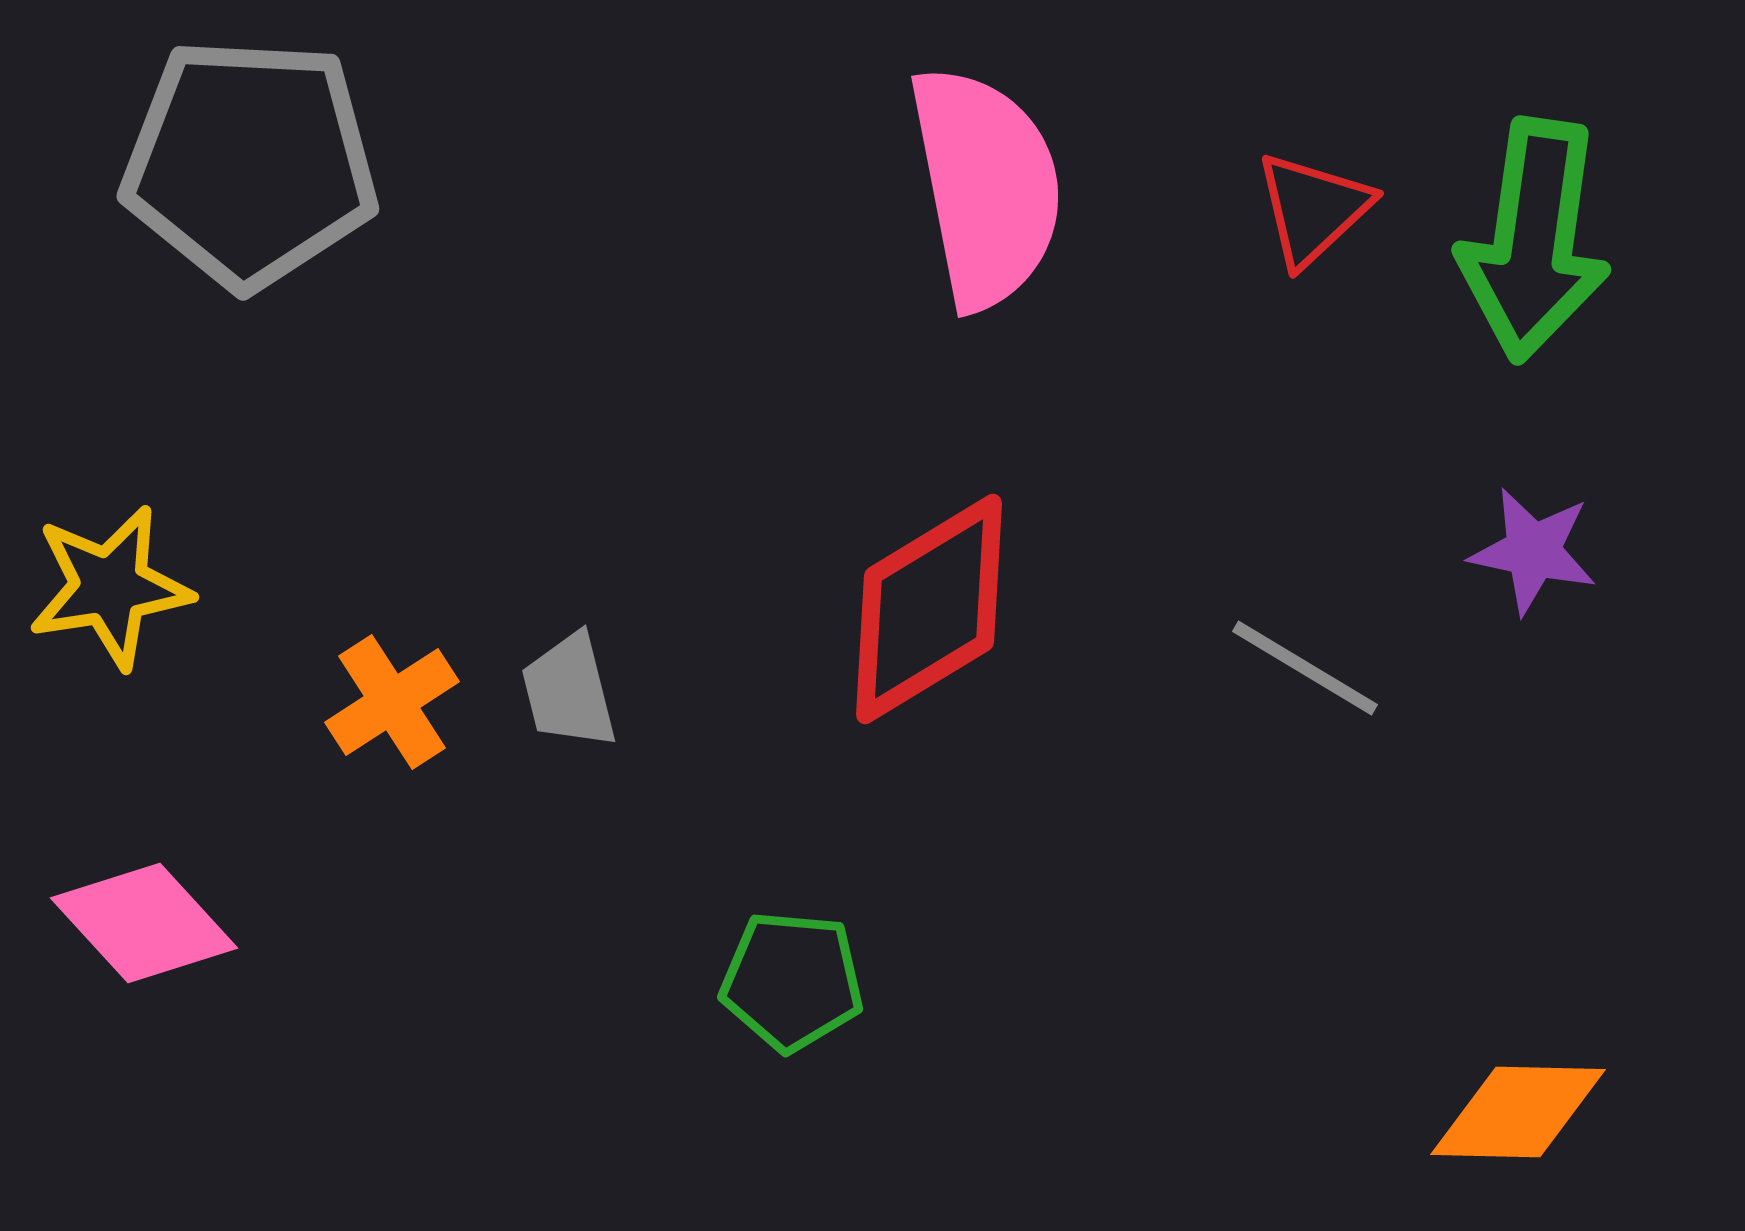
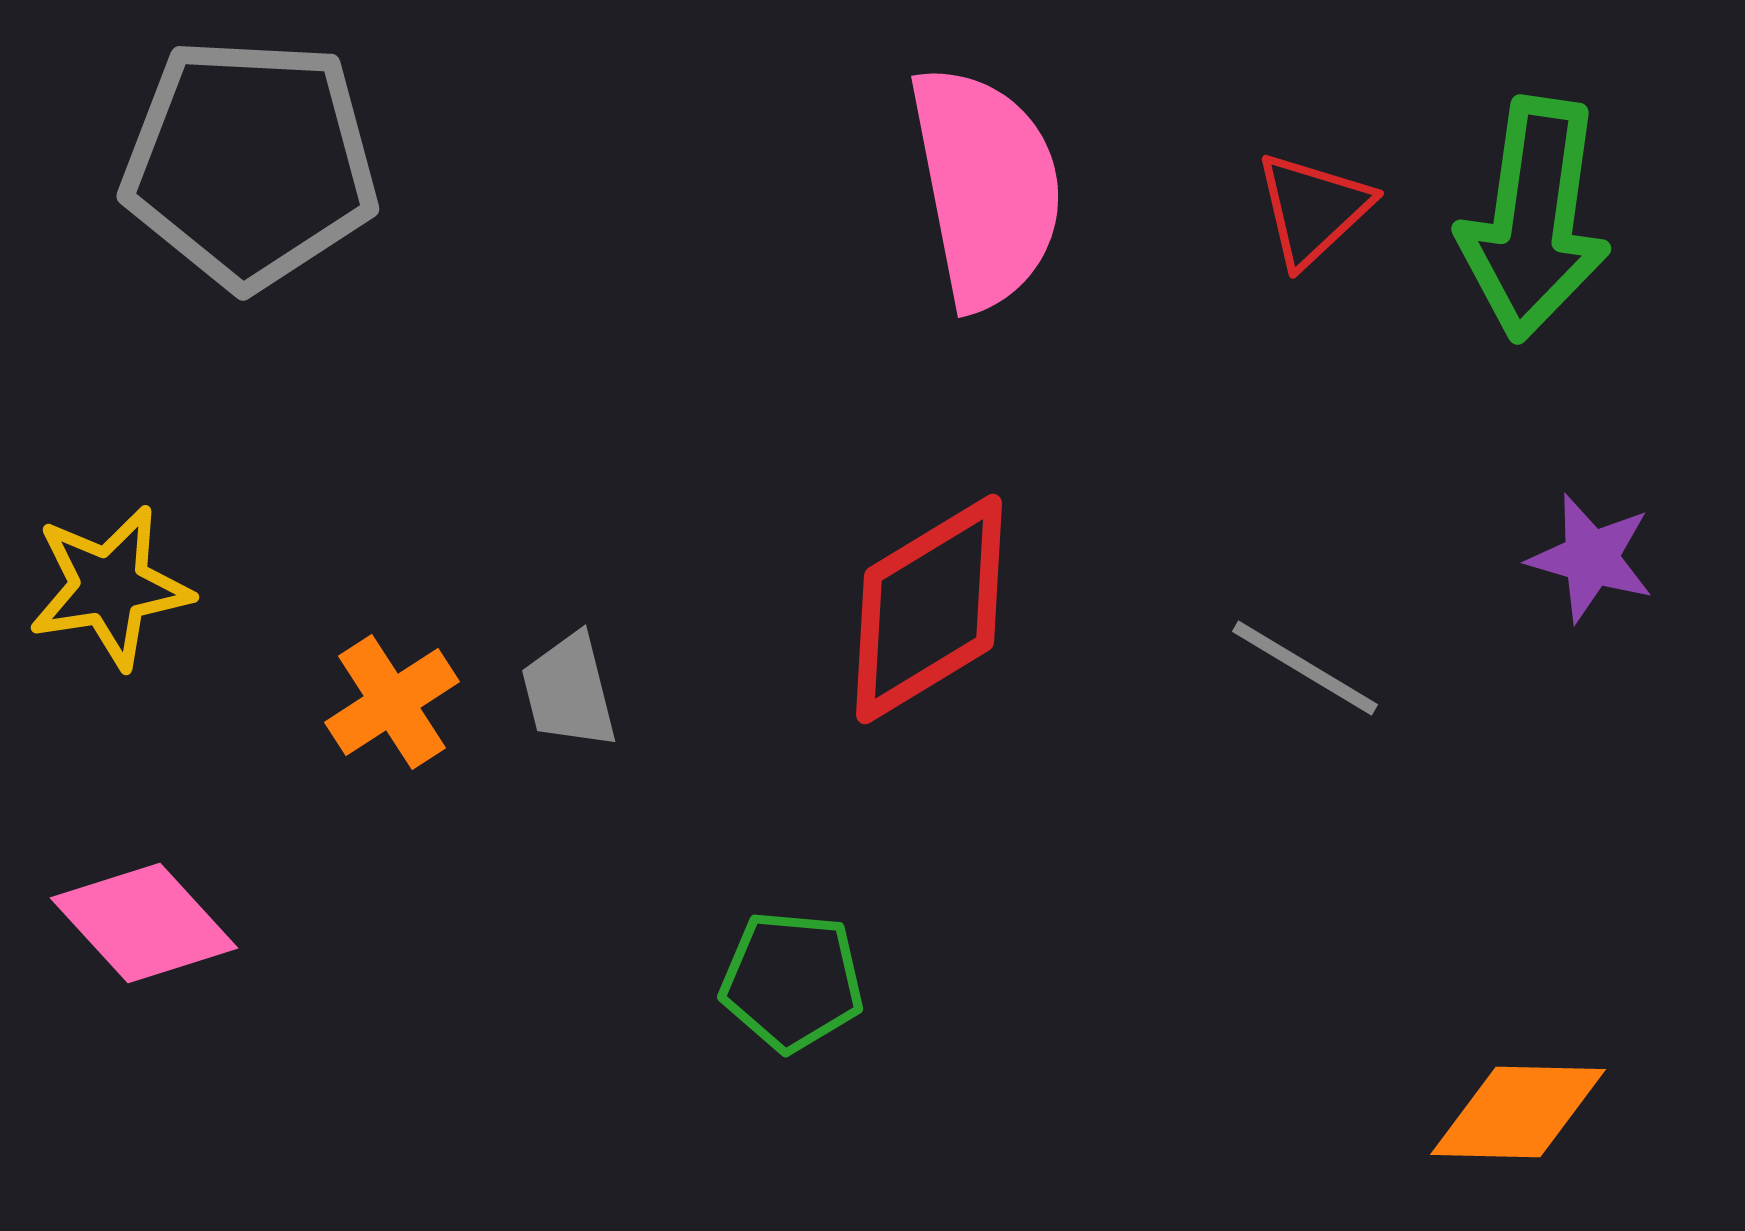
green arrow: moved 21 px up
purple star: moved 58 px right, 7 px down; rotated 4 degrees clockwise
